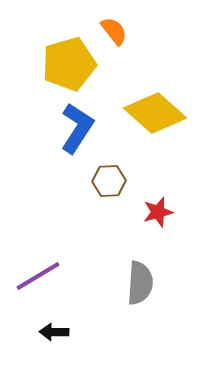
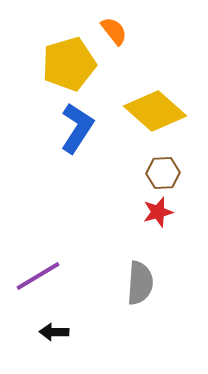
yellow diamond: moved 2 px up
brown hexagon: moved 54 px right, 8 px up
